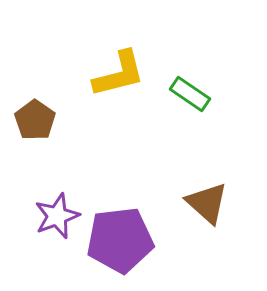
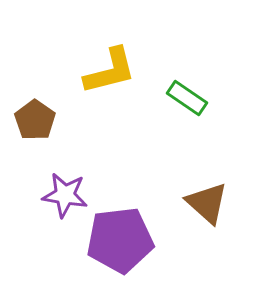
yellow L-shape: moved 9 px left, 3 px up
green rectangle: moved 3 px left, 4 px down
purple star: moved 8 px right, 21 px up; rotated 30 degrees clockwise
